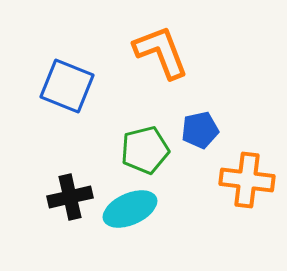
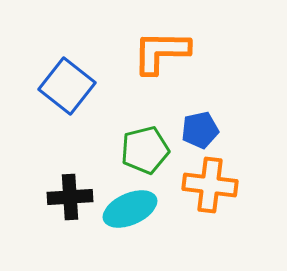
orange L-shape: rotated 68 degrees counterclockwise
blue square: rotated 16 degrees clockwise
orange cross: moved 37 px left, 5 px down
black cross: rotated 9 degrees clockwise
